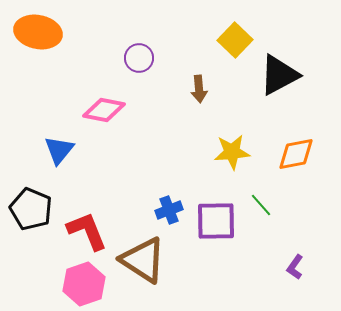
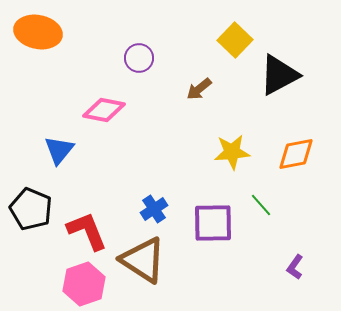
brown arrow: rotated 56 degrees clockwise
blue cross: moved 15 px left, 1 px up; rotated 12 degrees counterclockwise
purple square: moved 3 px left, 2 px down
